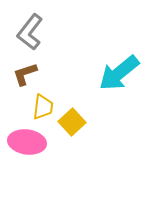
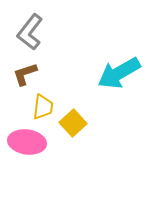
cyan arrow: rotated 9 degrees clockwise
yellow square: moved 1 px right, 1 px down
